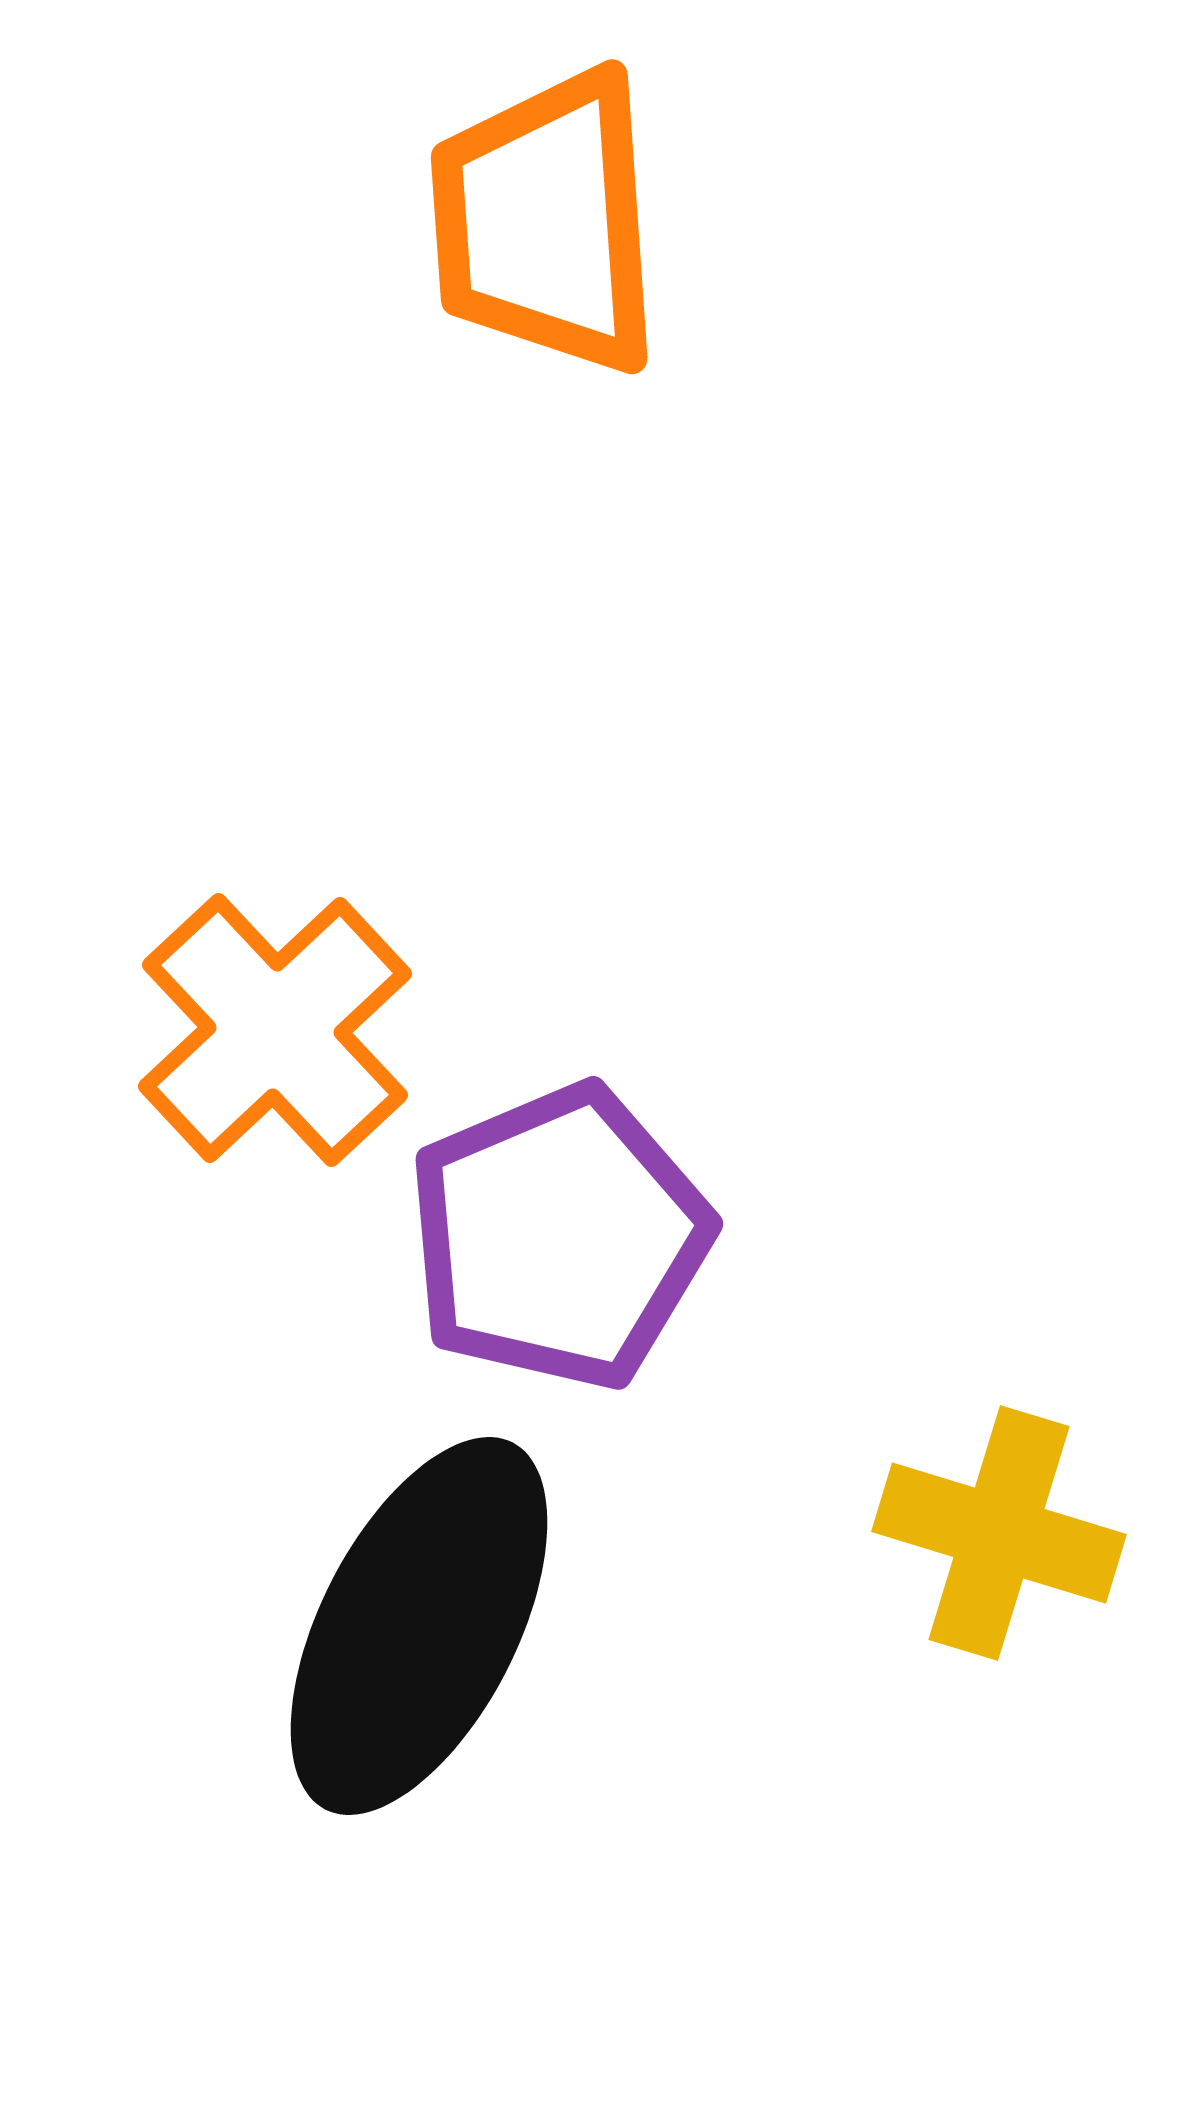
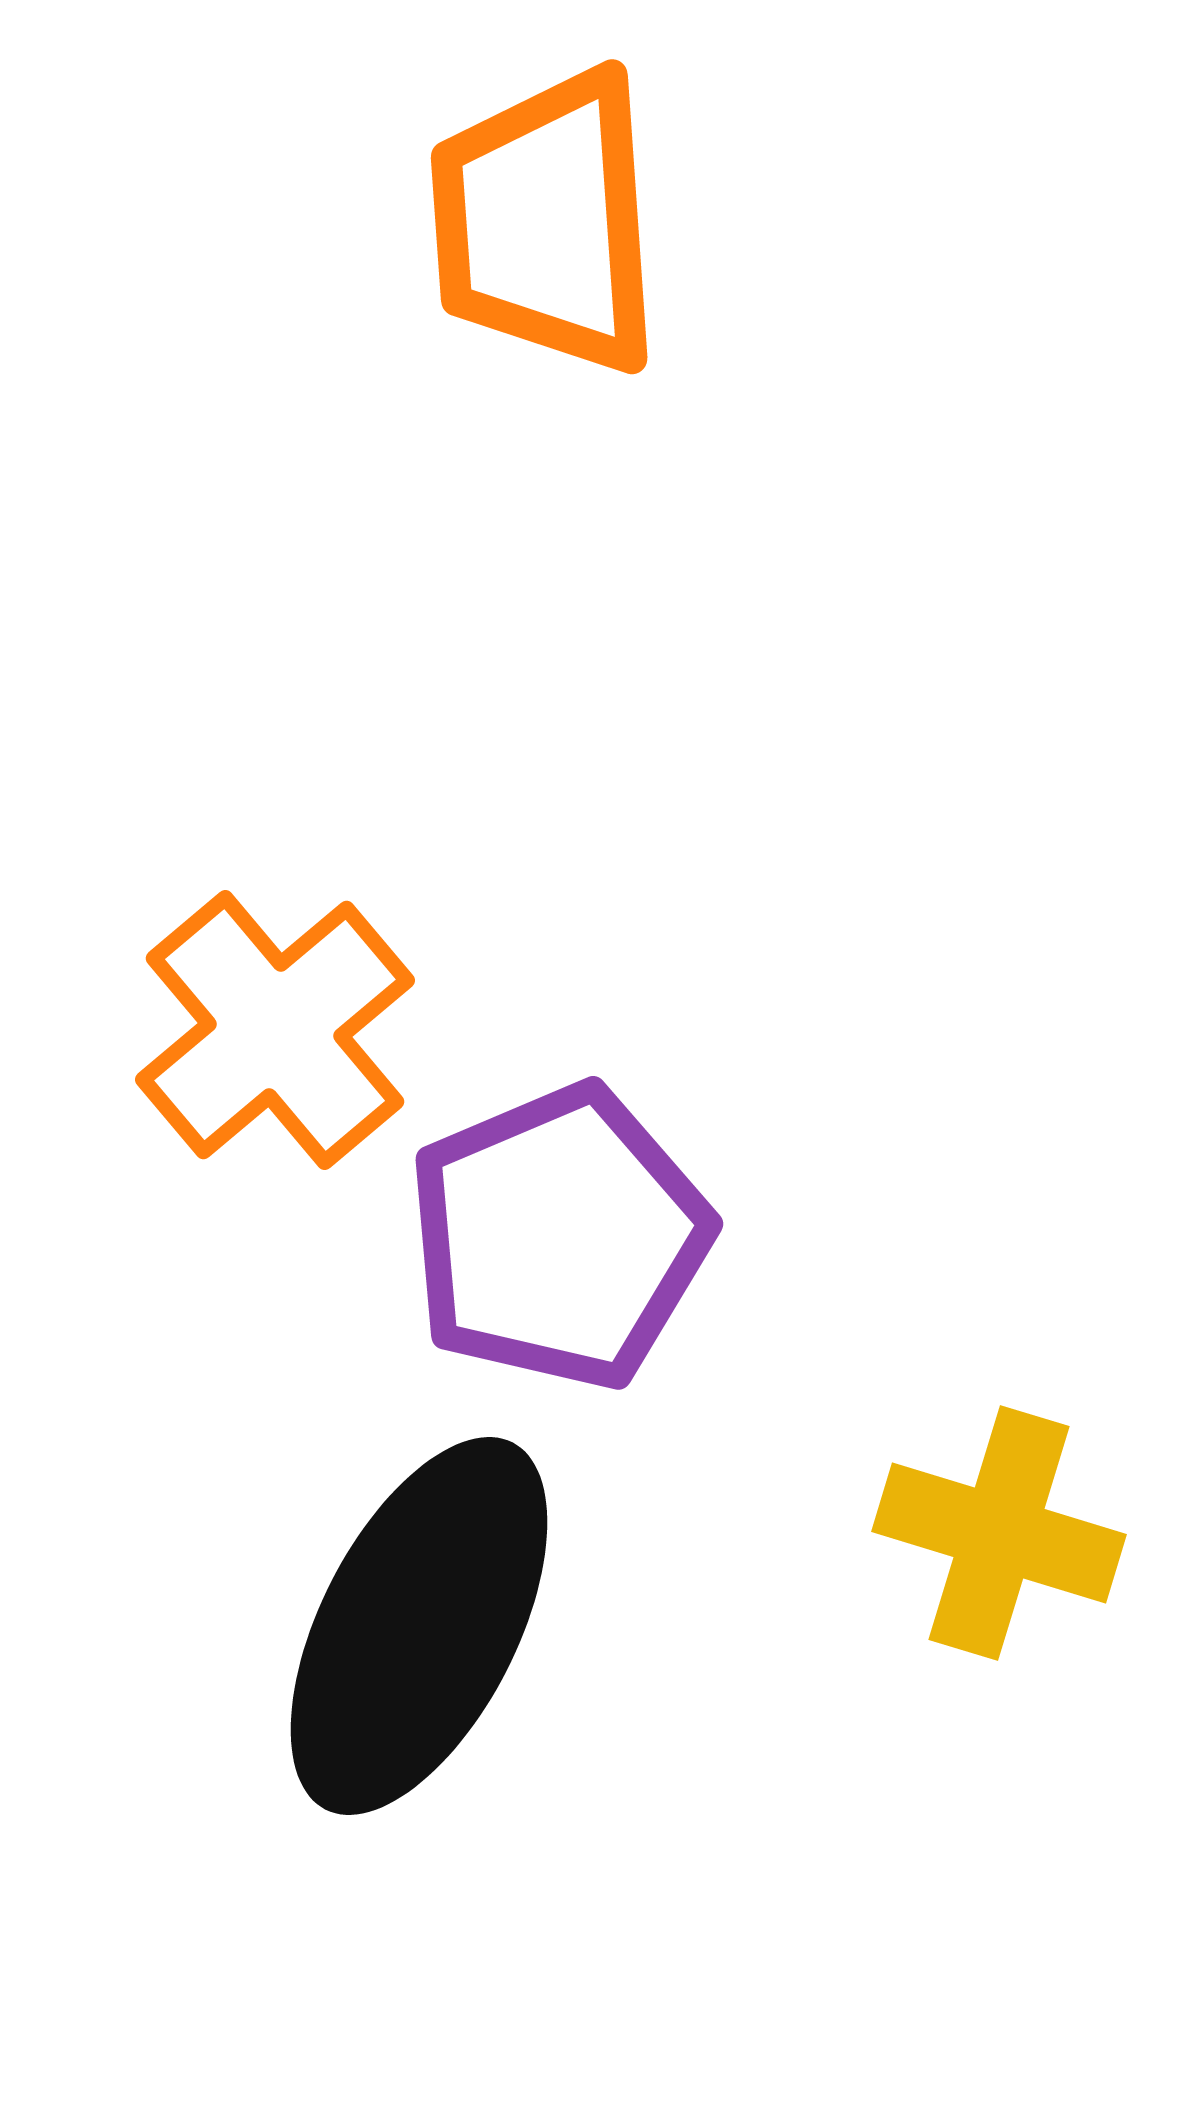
orange cross: rotated 3 degrees clockwise
